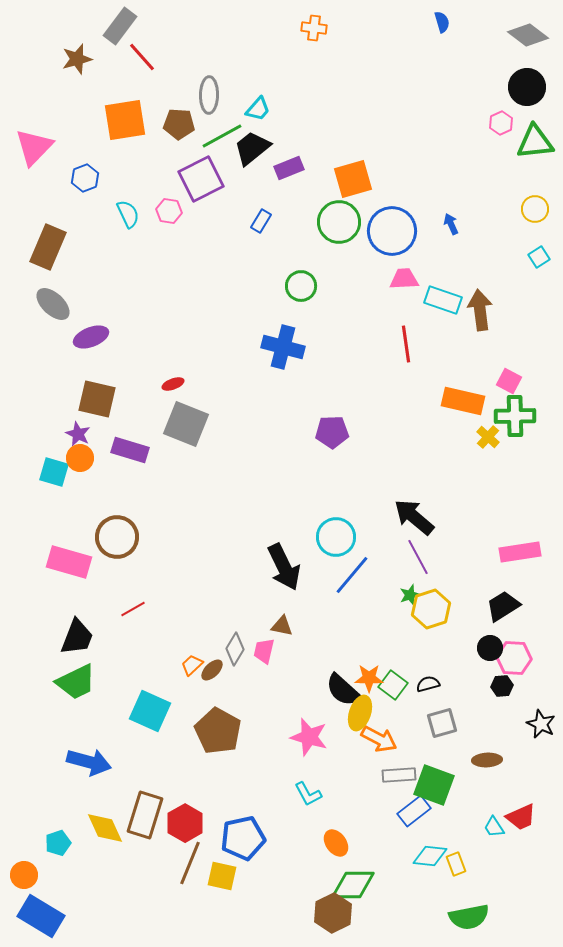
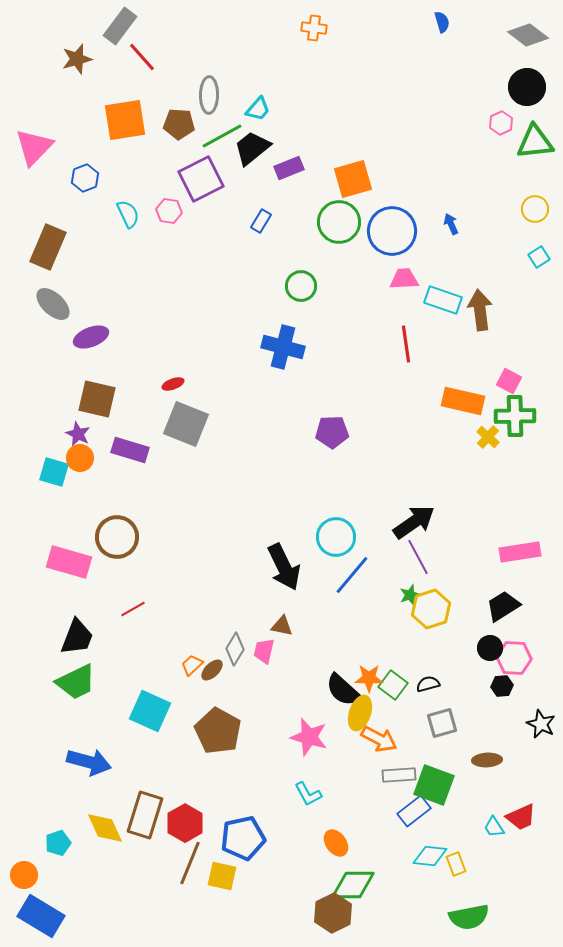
black arrow at (414, 517): moved 5 px down; rotated 105 degrees clockwise
